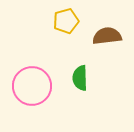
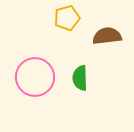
yellow pentagon: moved 1 px right, 3 px up
pink circle: moved 3 px right, 9 px up
